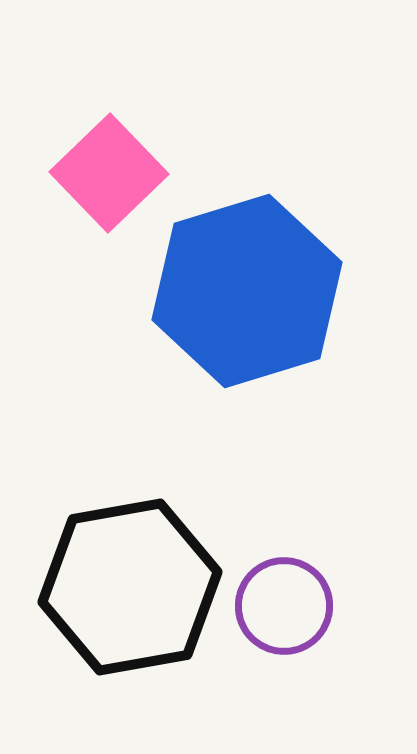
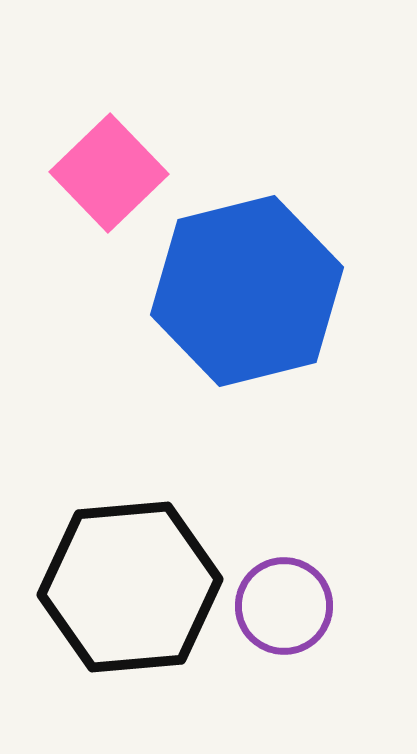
blue hexagon: rotated 3 degrees clockwise
black hexagon: rotated 5 degrees clockwise
